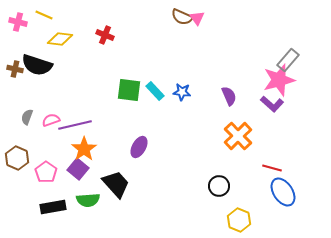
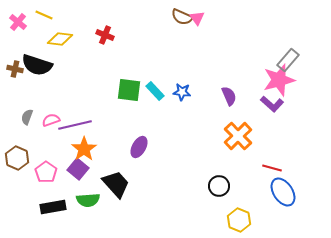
pink cross: rotated 24 degrees clockwise
